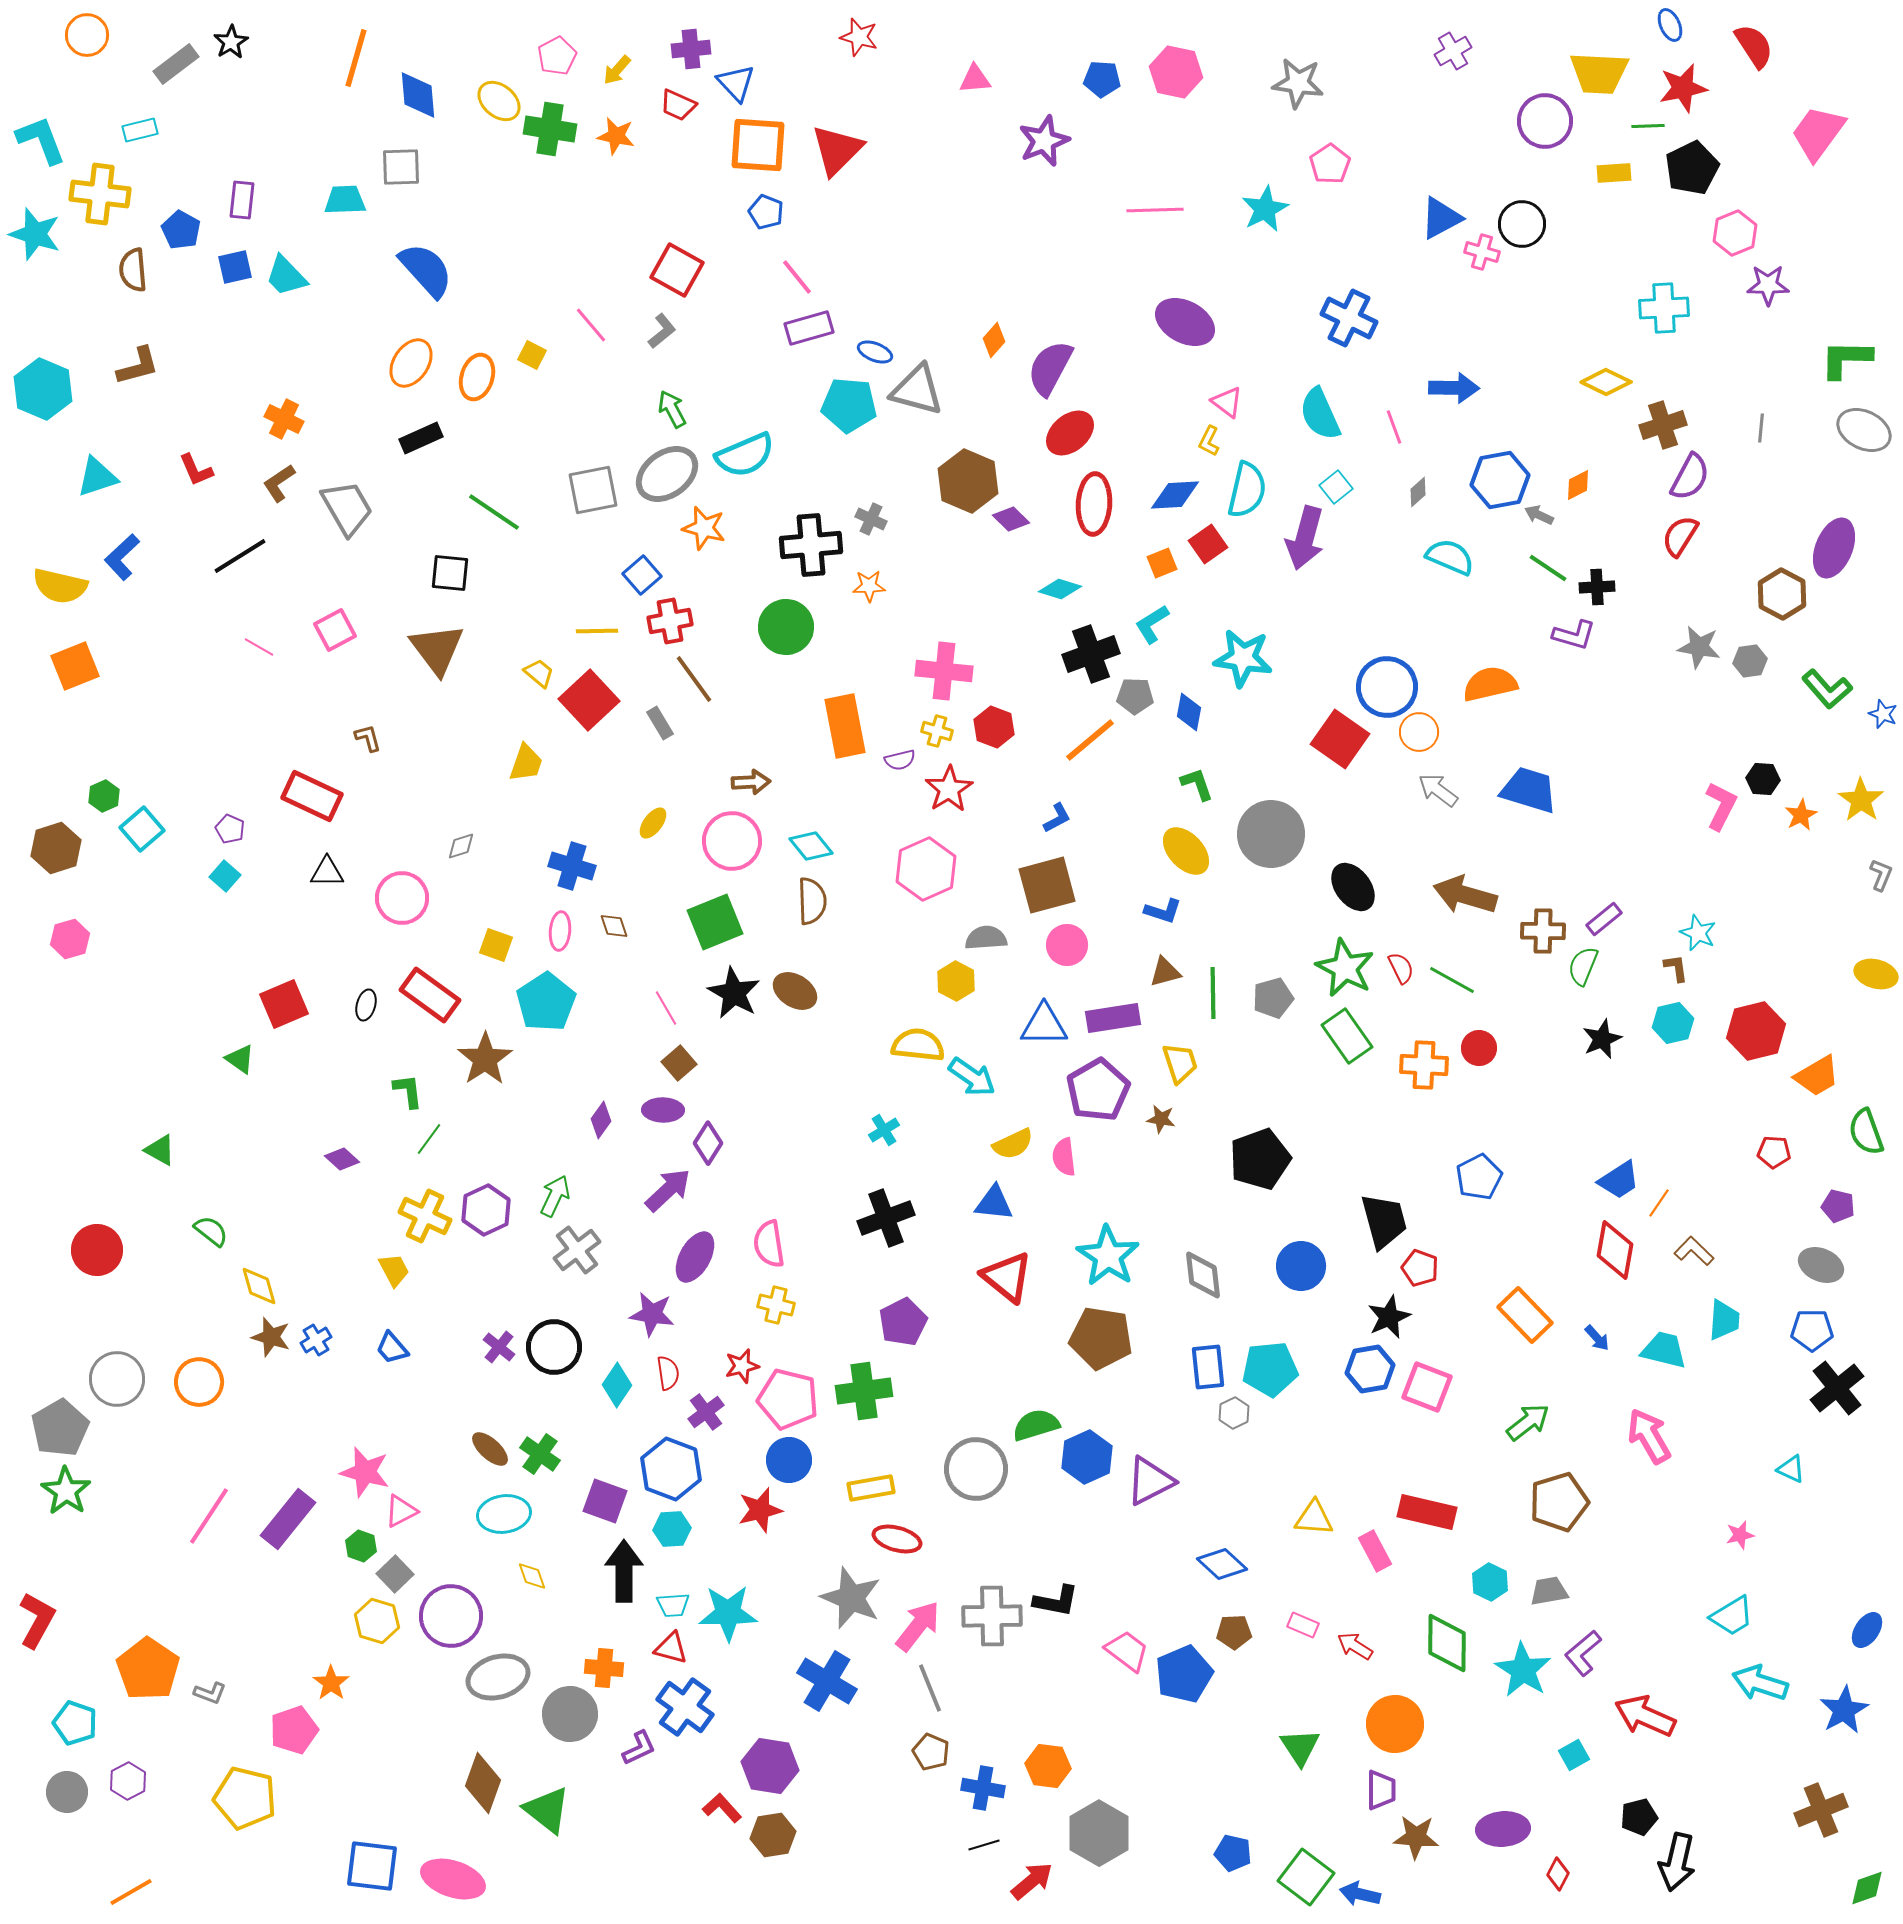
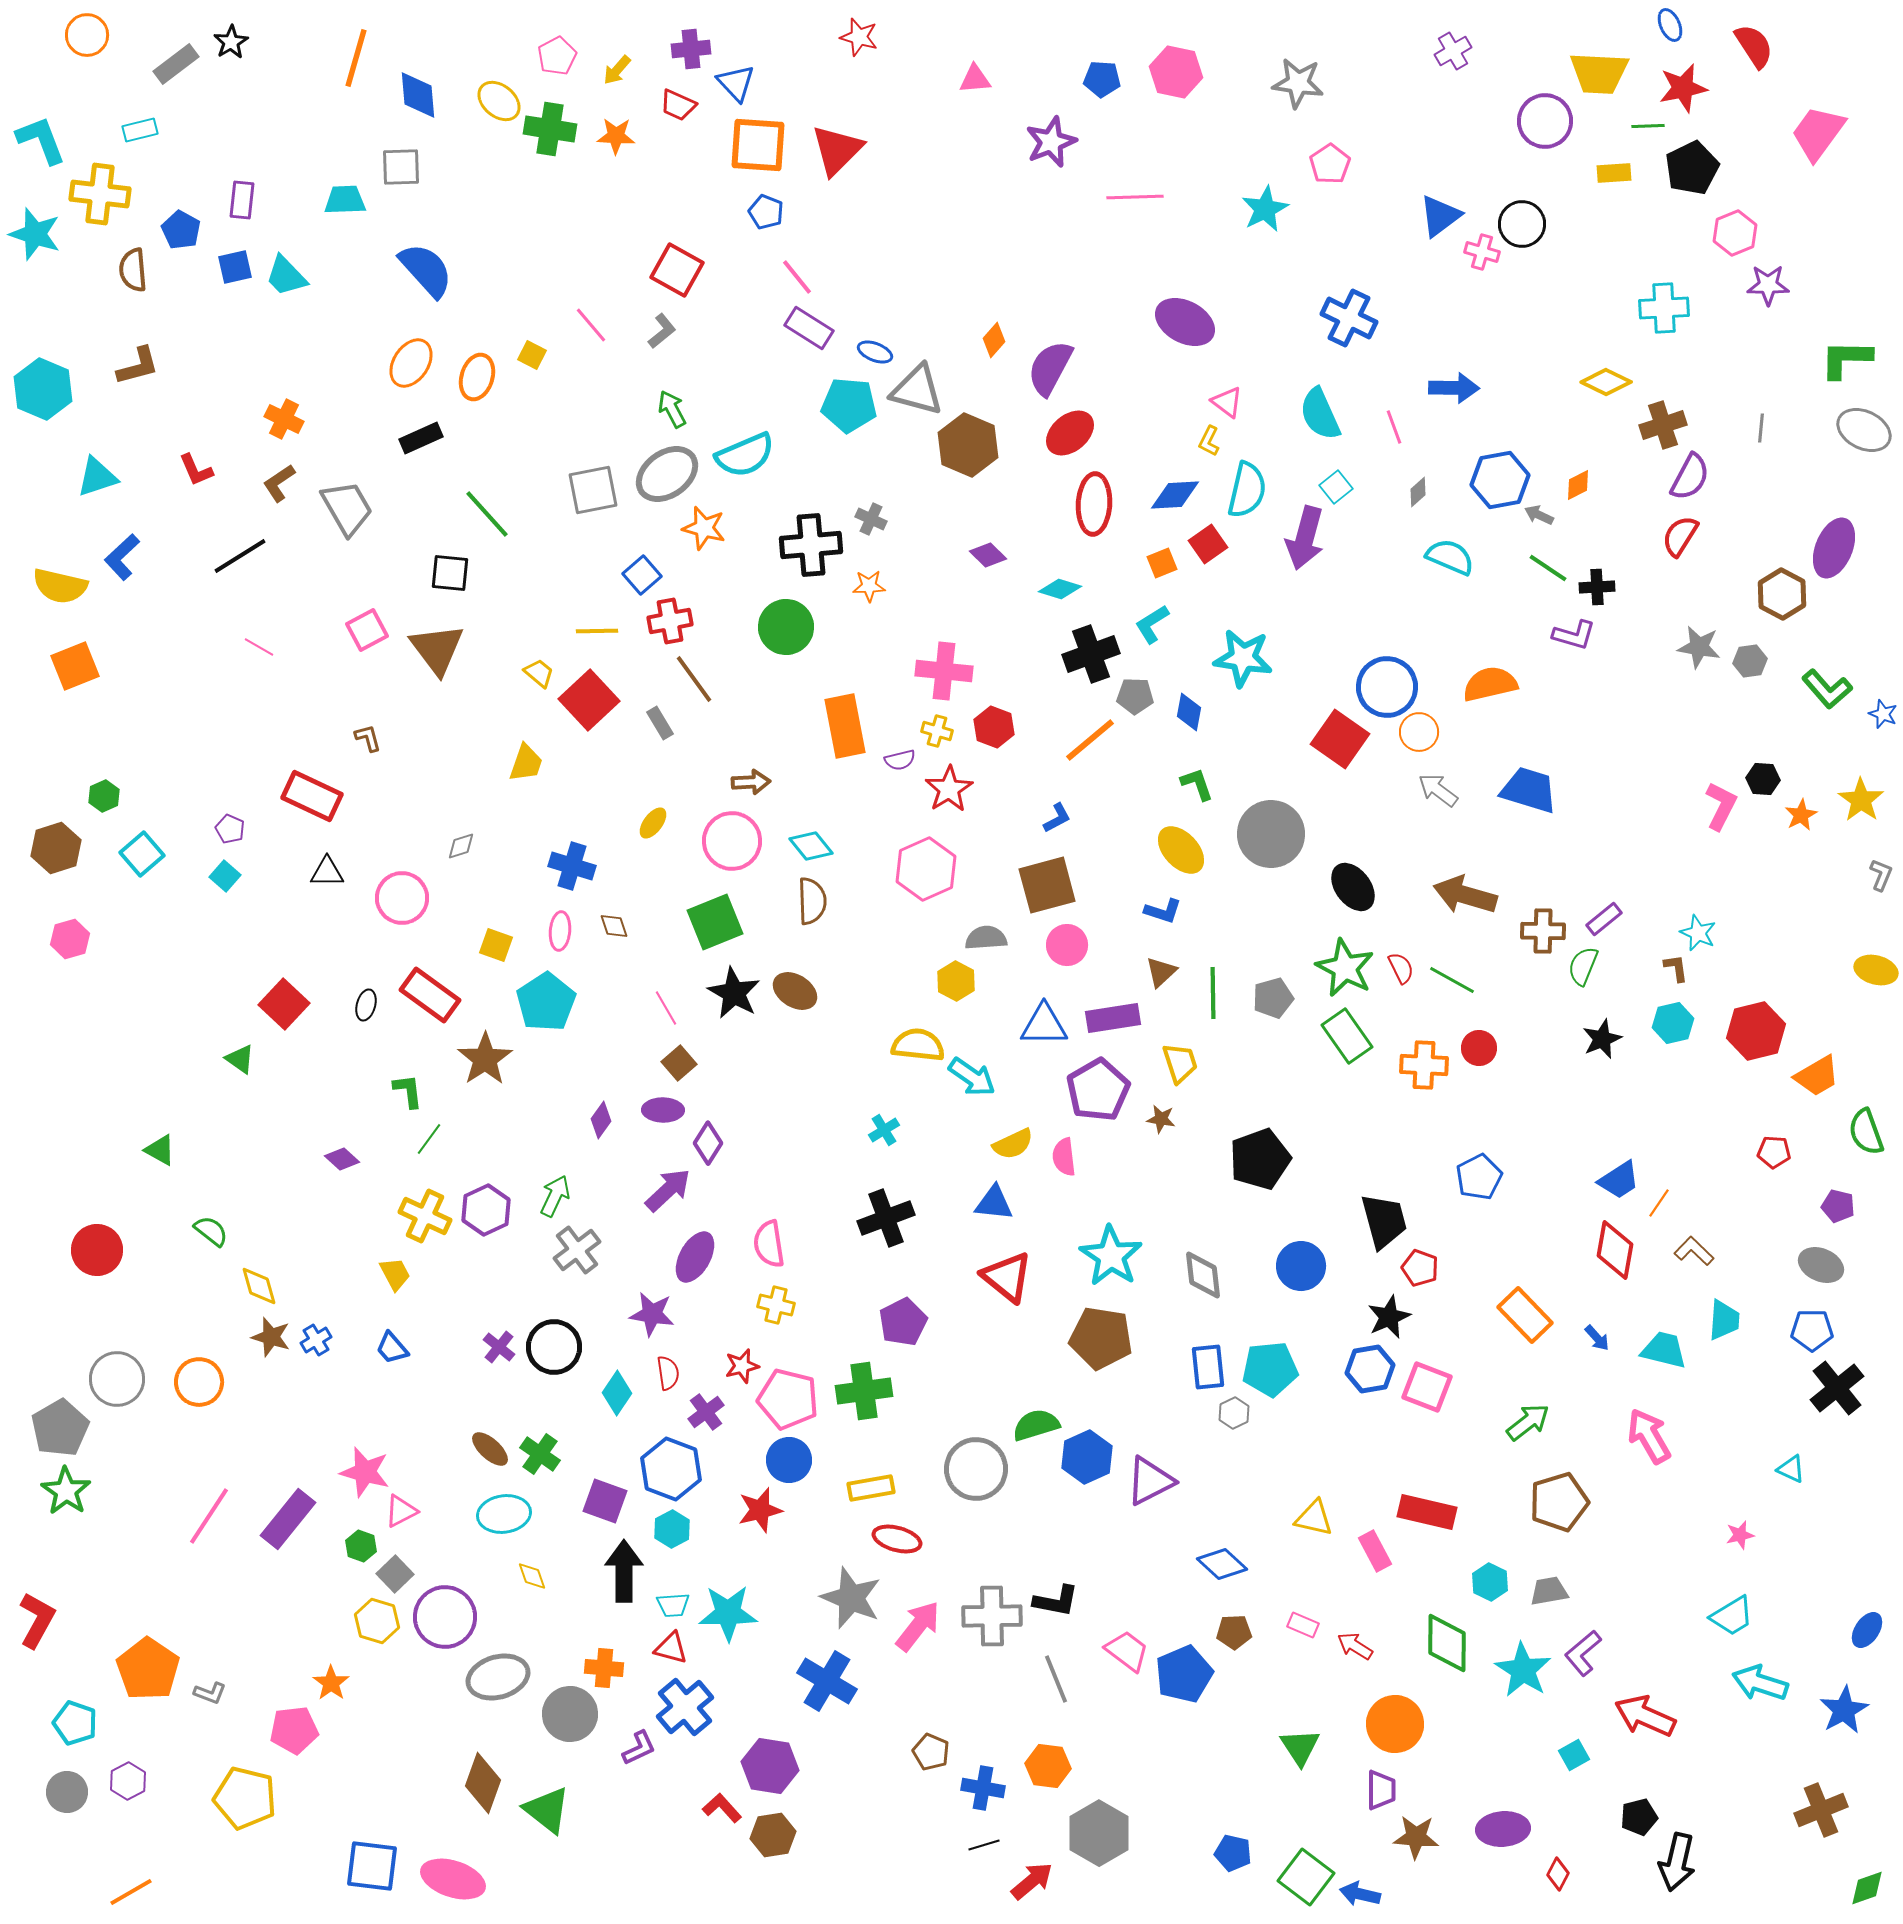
orange star at (616, 136): rotated 9 degrees counterclockwise
purple star at (1044, 141): moved 7 px right, 1 px down
pink line at (1155, 210): moved 20 px left, 13 px up
blue triangle at (1441, 218): moved 1 px left, 2 px up; rotated 9 degrees counterclockwise
purple rectangle at (809, 328): rotated 48 degrees clockwise
brown hexagon at (968, 481): moved 36 px up
green line at (494, 512): moved 7 px left, 2 px down; rotated 14 degrees clockwise
purple diamond at (1011, 519): moved 23 px left, 36 px down
pink square at (335, 630): moved 32 px right
cyan square at (142, 829): moved 25 px down
yellow ellipse at (1186, 851): moved 5 px left, 1 px up
brown triangle at (1165, 972): moved 4 px left; rotated 28 degrees counterclockwise
yellow ellipse at (1876, 974): moved 4 px up
red square at (284, 1004): rotated 24 degrees counterclockwise
cyan star at (1108, 1256): moved 3 px right
yellow trapezoid at (394, 1270): moved 1 px right, 4 px down
cyan diamond at (617, 1385): moved 8 px down
yellow triangle at (1314, 1518): rotated 9 degrees clockwise
cyan hexagon at (672, 1529): rotated 24 degrees counterclockwise
purple circle at (451, 1616): moved 6 px left, 1 px down
gray line at (930, 1688): moved 126 px right, 9 px up
blue cross at (685, 1707): rotated 14 degrees clockwise
pink pentagon at (294, 1730): rotated 12 degrees clockwise
